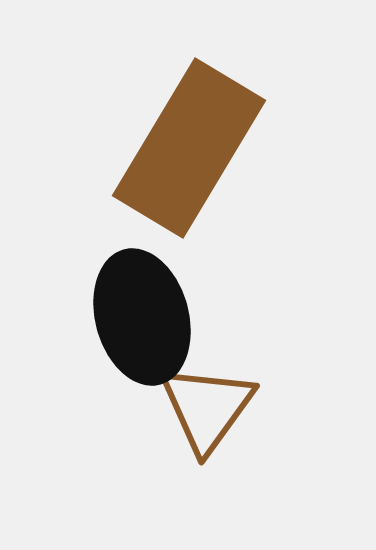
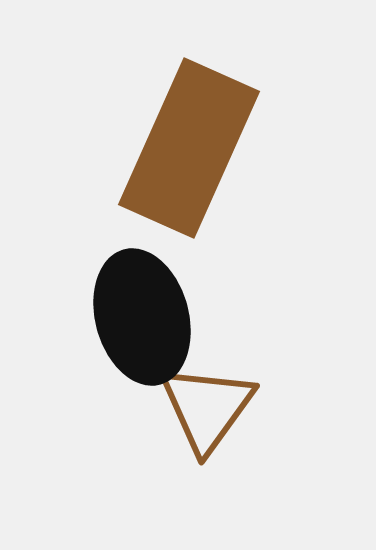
brown rectangle: rotated 7 degrees counterclockwise
